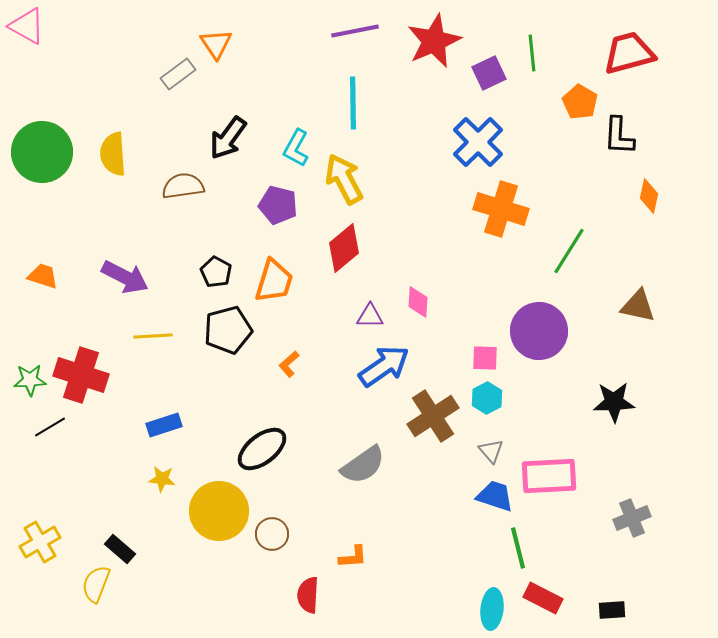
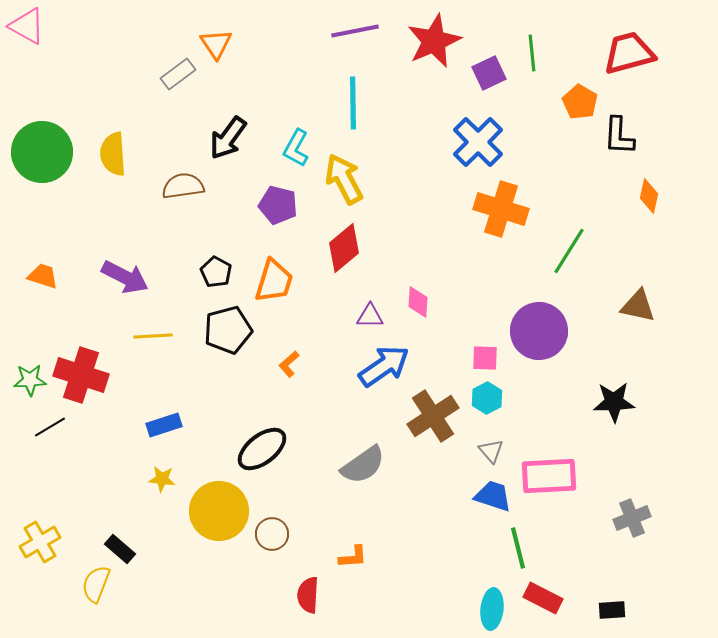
blue trapezoid at (495, 496): moved 2 px left
